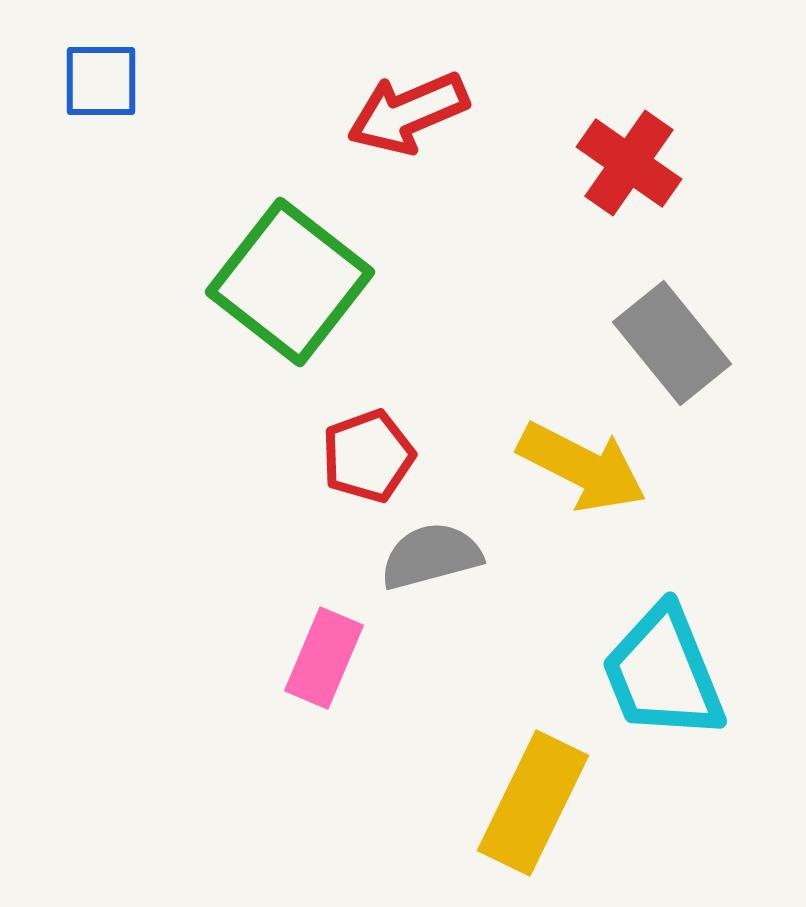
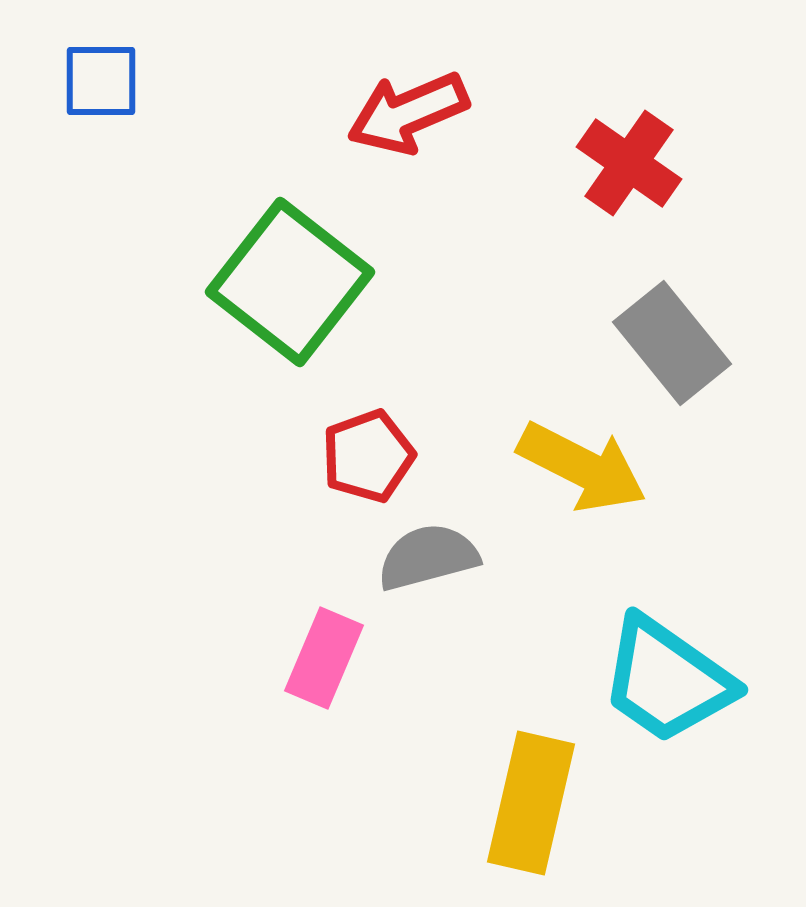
gray semicircle: moved 3 px left, 1 px down
cyan trapezoid: moved 4 px right, 7 px down; rotated 33 degrees counterclockwise
yellow rectangle: moved 2 px left; rotated 13 degrees counterclockwise
